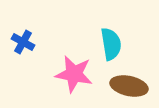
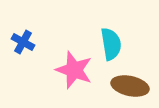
pink star: moved 4 px up; rotated 9 degrees clockwise
brown ellipse: moved 1 px right
